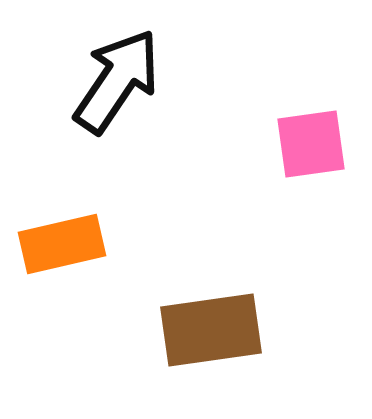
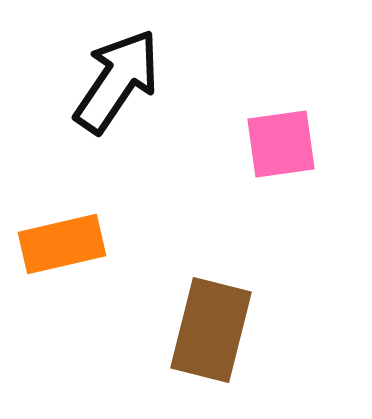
pink square: moved 30 px left
brown rectangle: rotated 68 degrees counterclockwise
